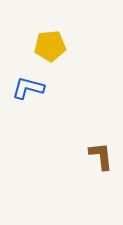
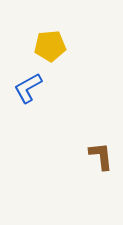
blue L-shape: rotated 44 degrees counterclockwise
